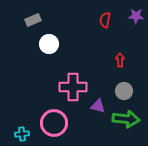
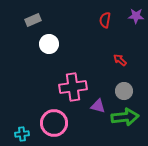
red arrow: rotated 48 degrees counterclockwise
pink cross: rotated 8 degrees counterclockwise
green arrow: moved 1 px left, 2 px up; rotated 12 degrees counterclockwise
